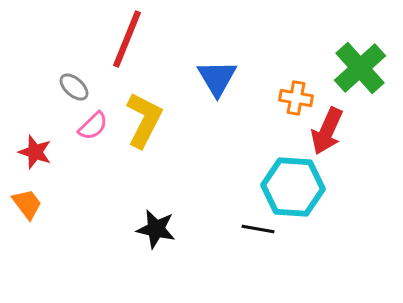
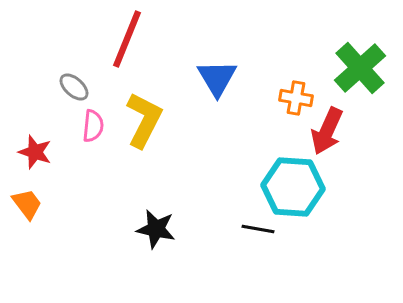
pink semicircle: rotated 40 degrees counterclockwise
